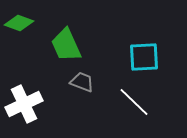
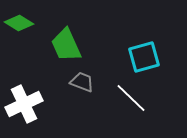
green diamond: rotated 12 degrees clockwise
cyan square: rotated 12 degrees counterclockwise
white line: moved 3 px left, 4 px up
